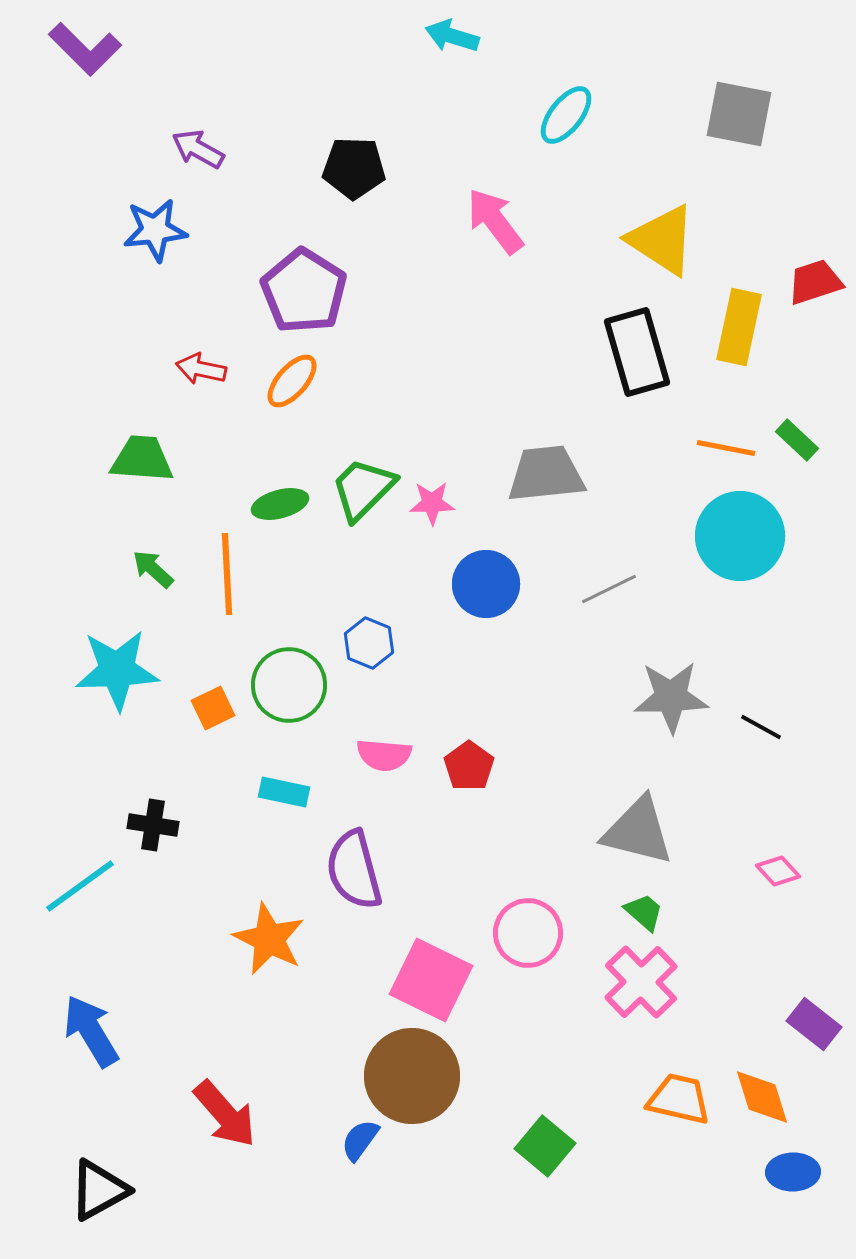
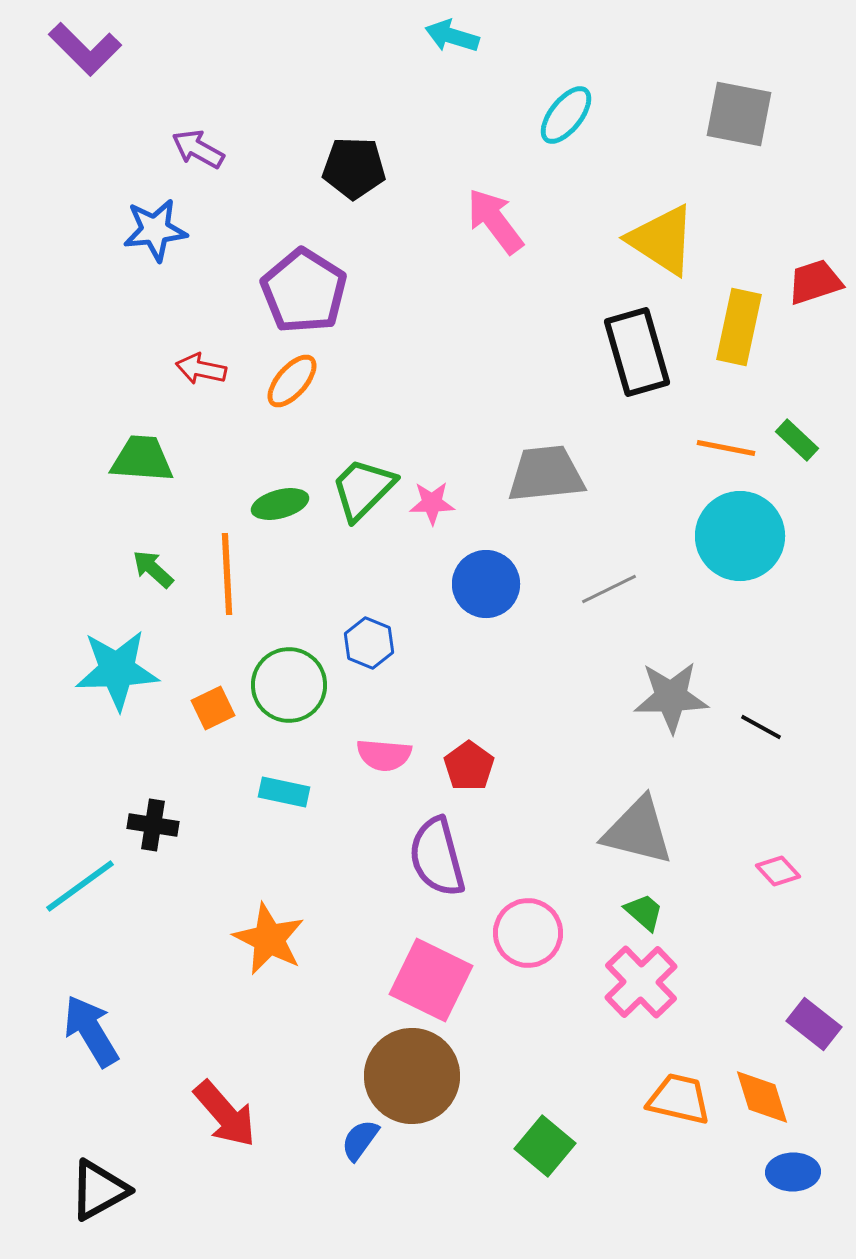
purple semicircle at (354, 870): moved 83 px right, 13 px up
